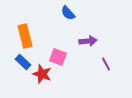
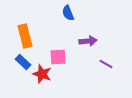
blue semicircle: rotated 21 degrees clockwise
pink square: rotated 24 degrees counterclockwise
purple line: rotated 32 degrees counterclockwise
